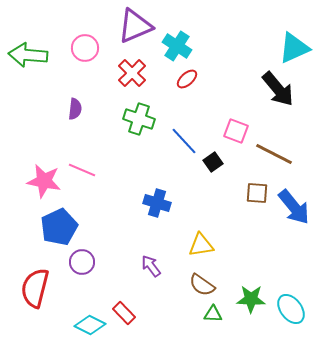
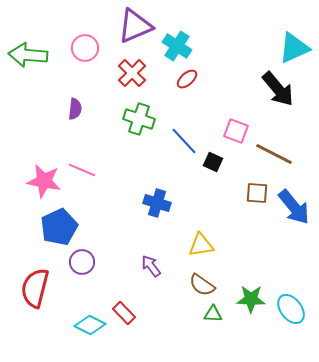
black square: rotated 30 degrees counterclockwise
